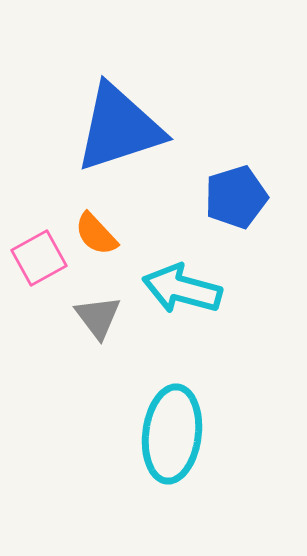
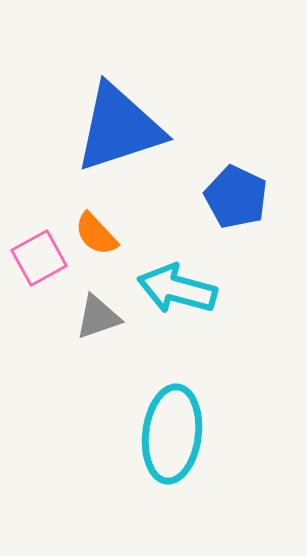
blue pentagon: rotated 30 degrees counterclockwise
cyan arrow: moved 5 px left
gray triangle: rotated 48 degrees clockwise
